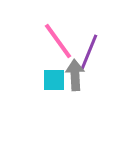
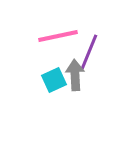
pink line: moved 5 px up; rotated 66 degrees counterclockwise
cyan square: rotated 25 degrees counterclockwise
